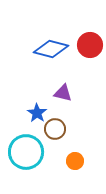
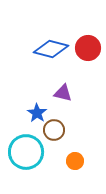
red circle: moved 2 px left, 3 px down
brown circle: moved 1 px left, 1 px down
